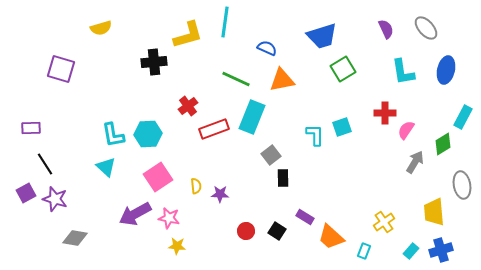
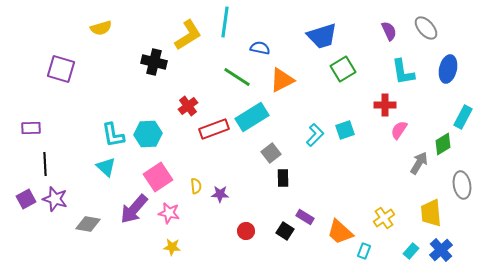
purple semicircle at (386, 29): moved 3 px right, 2 px down
yellow L-shape at (188, 35): rotated 16 degrees counterclockwise
blue semicircle at (267, 48): moved 7 px left; rotated 12 degrees counterclockwise
black cross at (154, 62): rotated 20 degrees clockwise
blue ellipse at (446, 70): moved 2 px right, 1 px up
green line at (236, 79): moved 1 px right, 2 px up; rotated 8 degrees clockwise
orange triangle at (282, 80): rotated 16 degrees counterclockwise
red cross at (385, 113): moved 8 px up
cyan rectangle at (252, 117): rotated 36 degrees clockwise
cyan square at (342, 127): moved 3 px right, 3 px down
pink semicircle at (406, 130): moved 7 px left
cyan L-shape at (315, 135): rotated 45 degrees clockwise
gray square at (271, 155): moved 2 px up
gray arrow at (415, 162): moved 4 px right, 1 px down
black line at (45, 164): rotated 30 degrees clockwise
purple square at (26, 193): moved 6 px down
yellow trapezoid at (434, 212): moved 3 px left, 1 px down
purple arrow at (135, 214): moved 1 px left, 5 px up; rotated 20 degrees counterclockwise
pink star at (169, 218): moved 5 px up
yellow cross at (384, 222): moved 4 px up
black square at (277, 231): moved 8 px right
orange trapezoid at (331, 237): moved 9 px right, 5 px up
gray diamond at (75, 238): moved 13 px right, 14 px up
yellow star at (177, 246): moved 5 px left, 1 px down
blue cross at (441, 250): rotated 25 degrees counterclockwise
